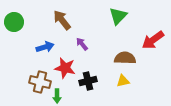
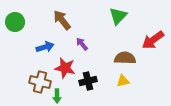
green circle: moved 1 px right
